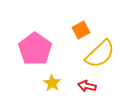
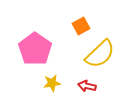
orange square: moved 4 px up
yellow star: rotated 30 degrees clockwise
